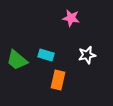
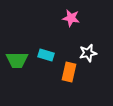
white star: moved 1 px right, 2 px up
green trapezoid: rotated 40 degrees counterclockwise
orange rectangle: moved 11 px right, 8 px up
